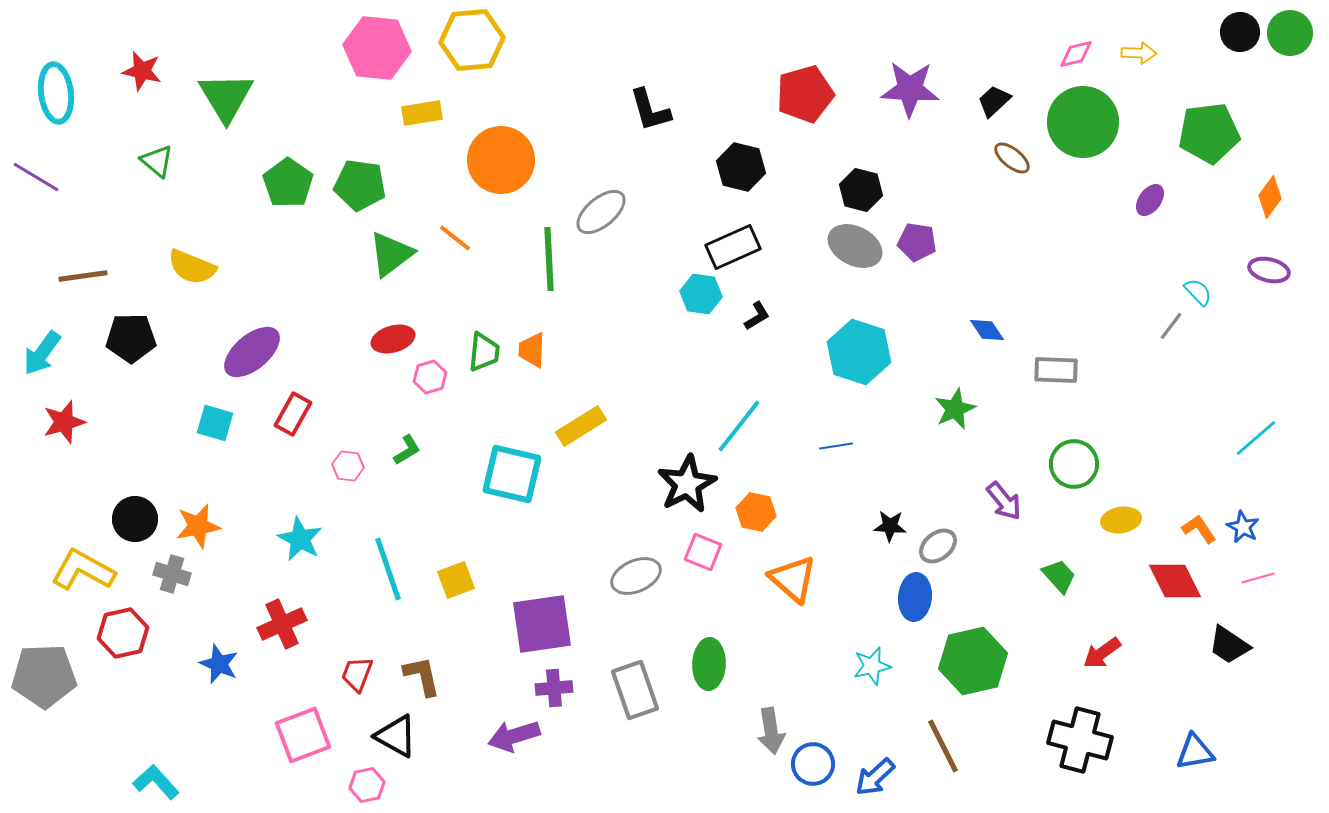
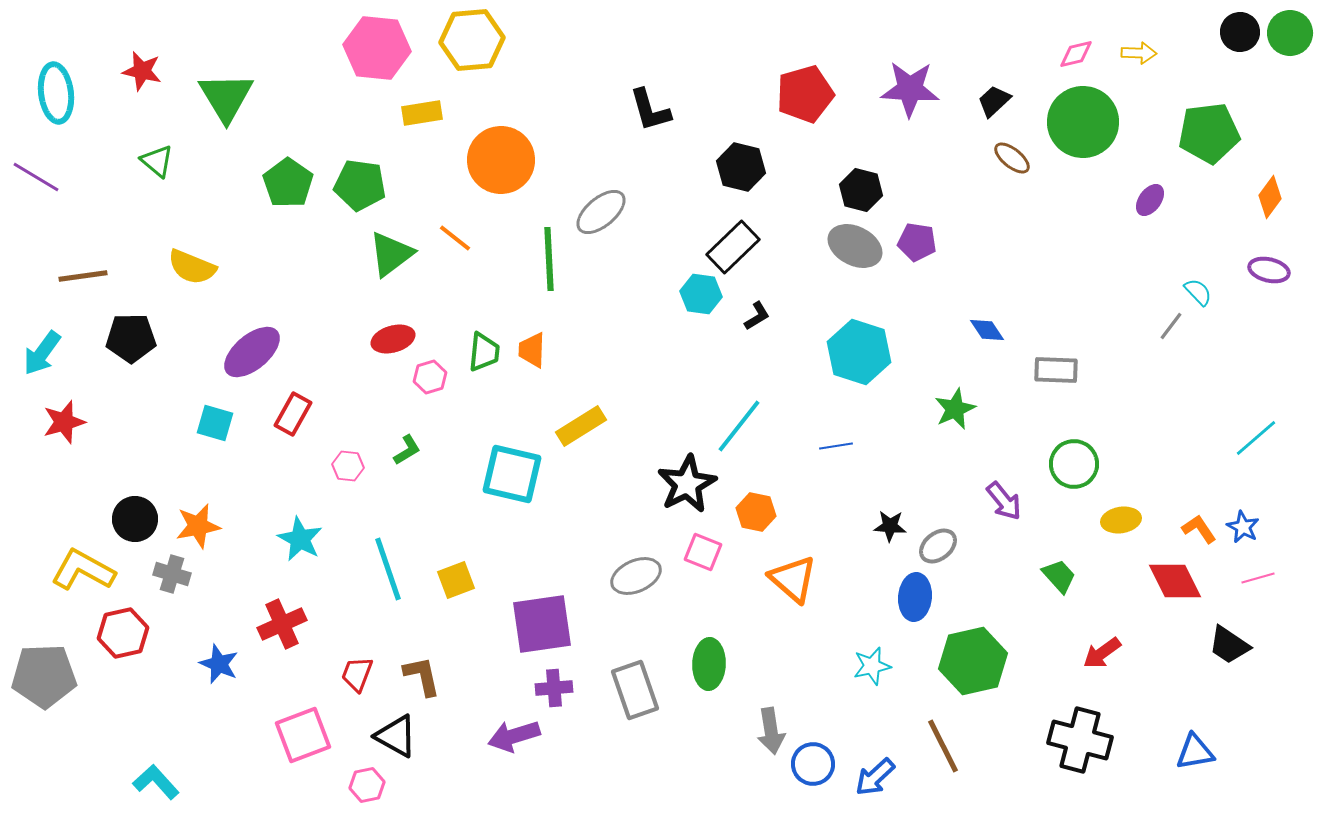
black rectangle at (733, 247): rotated 20 degrees counterclockwise
